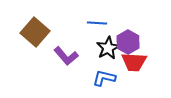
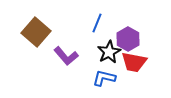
blue line: rotated 72 degrees counterclockwise
brown square: moved 1 px right
purple hexagon: moved 3 px up
black star: moved 1 px right, 4 px down
red trapezoid: rotated 8 degrees clockwise
